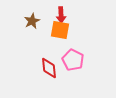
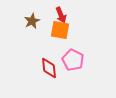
red arrow: rotated 21 degrees counterclockwise
